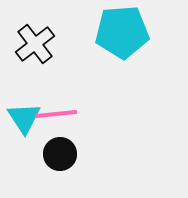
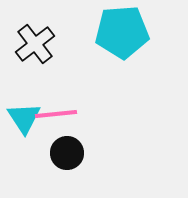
black circle: moved 7 px right, 1 px up
